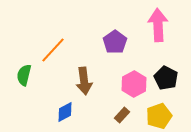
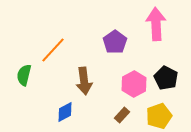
pink arrow: moved 2 px left, 1 px up
